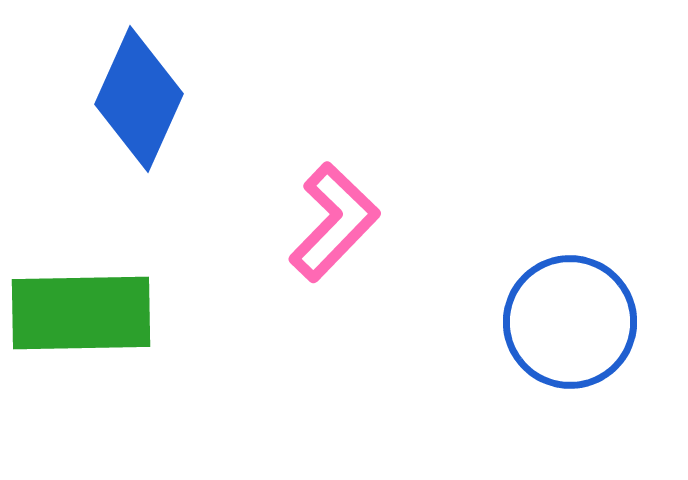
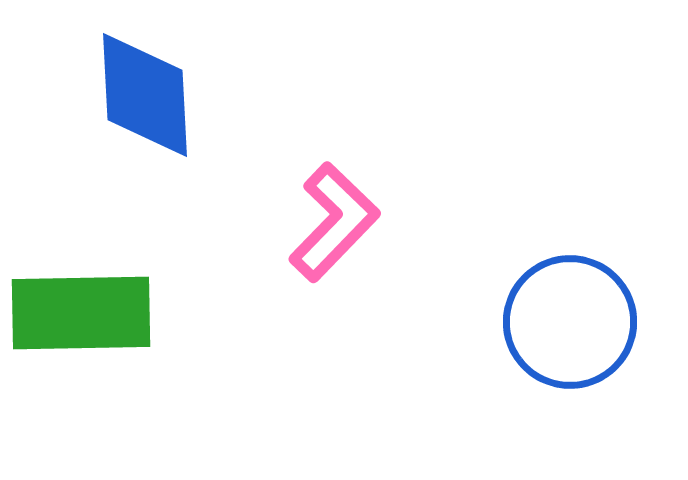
blue diamond: moved 6 px right, 4 px up; rotated 27 degrees counterclockwise
